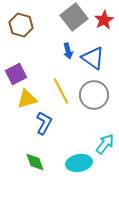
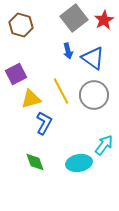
gray square: moved 1 px down
yellow triangle: moved 4 px right
cyan arrow: moved 1 px left, 1 px down
